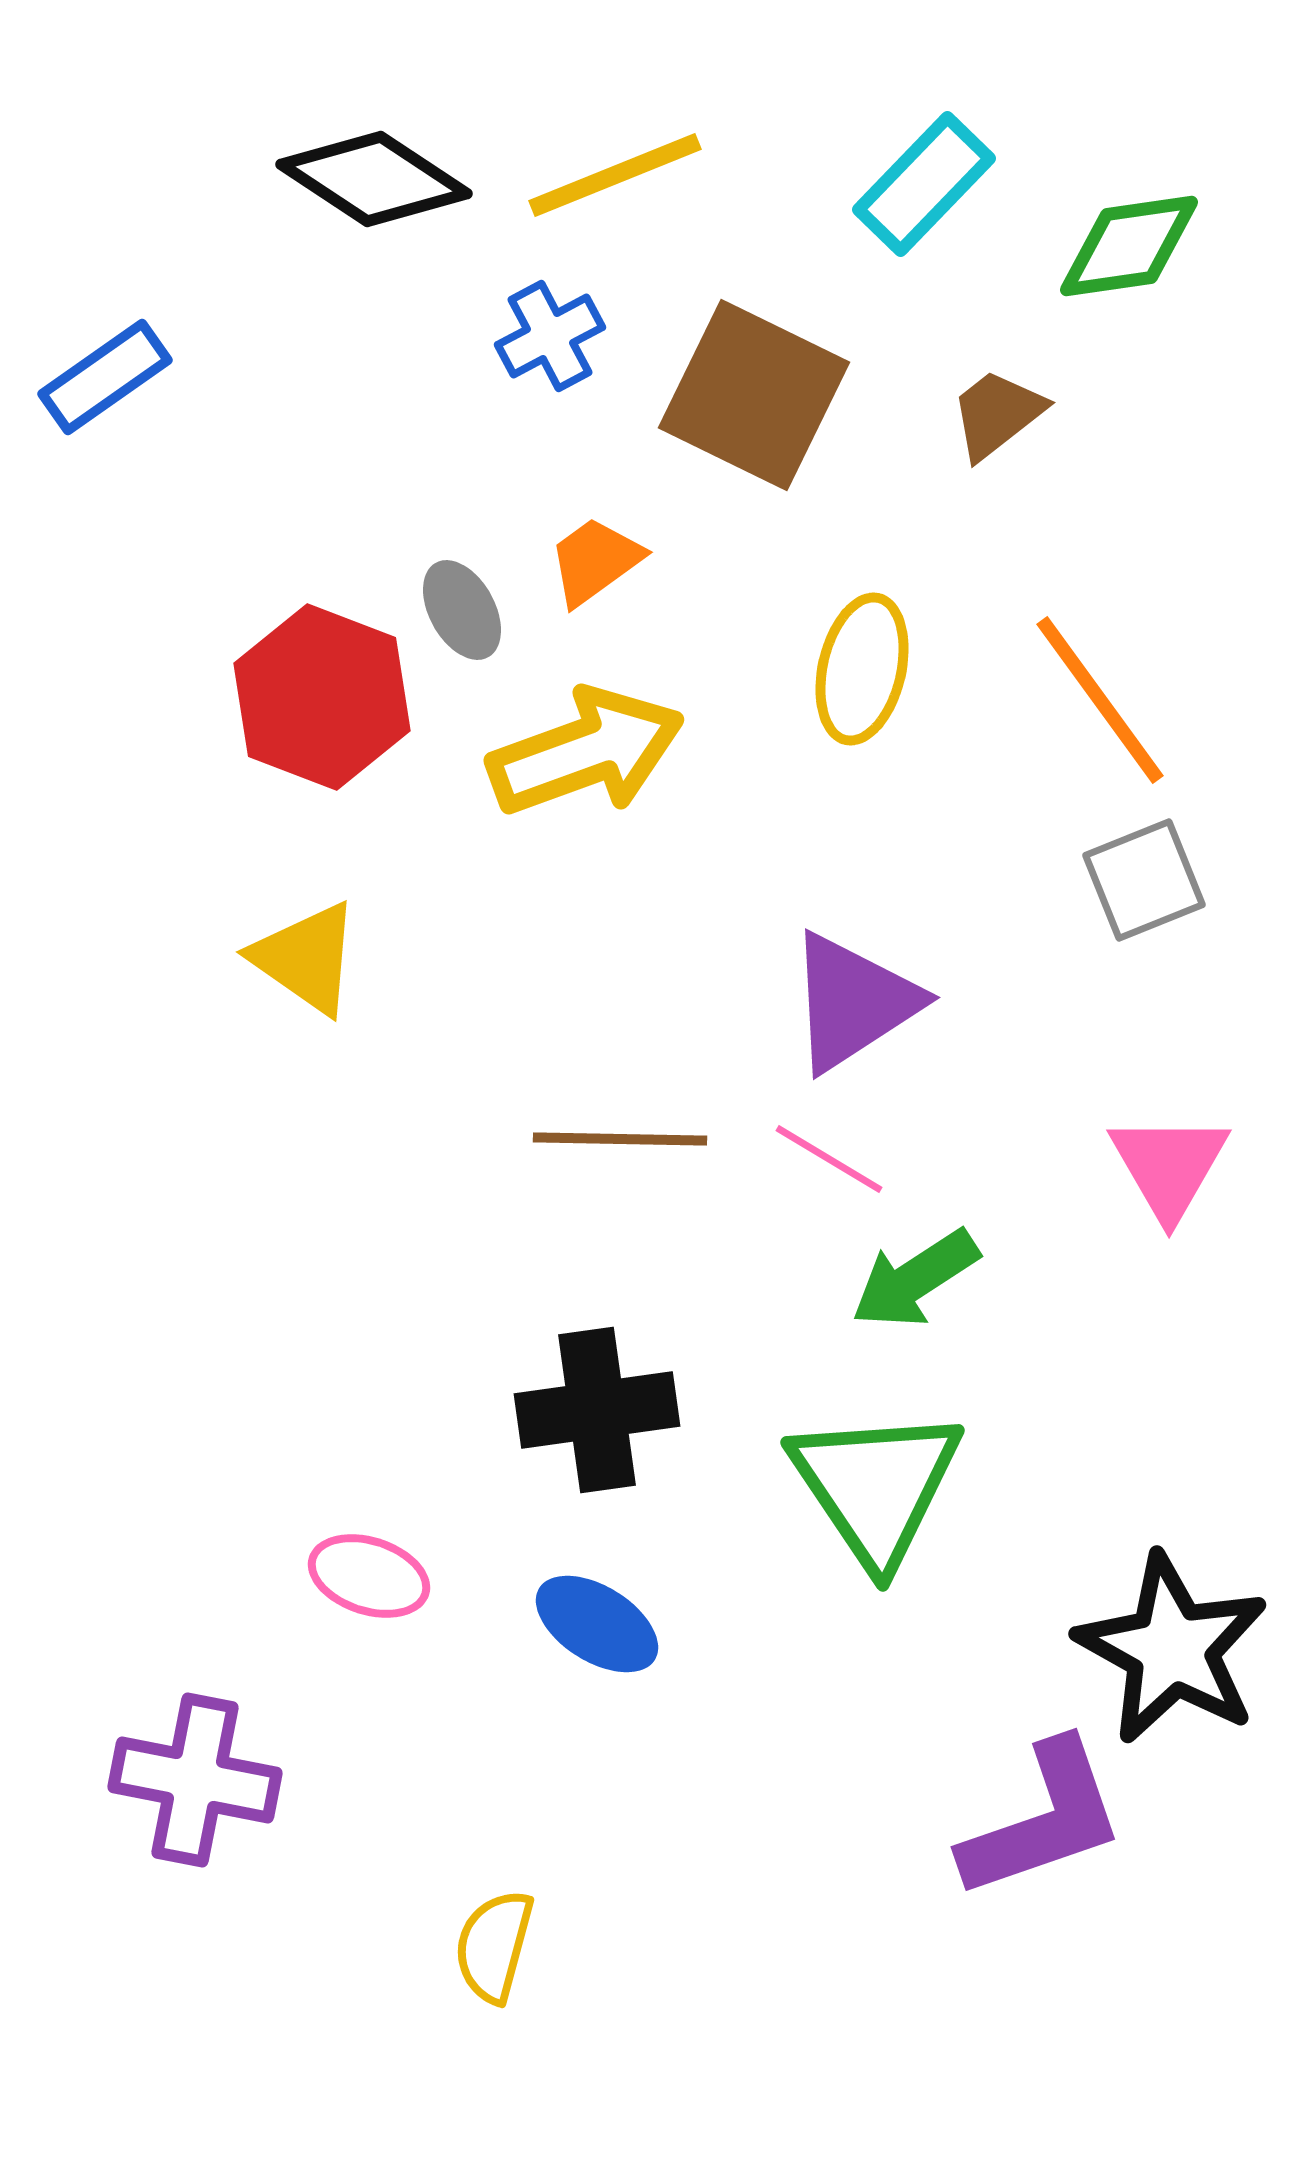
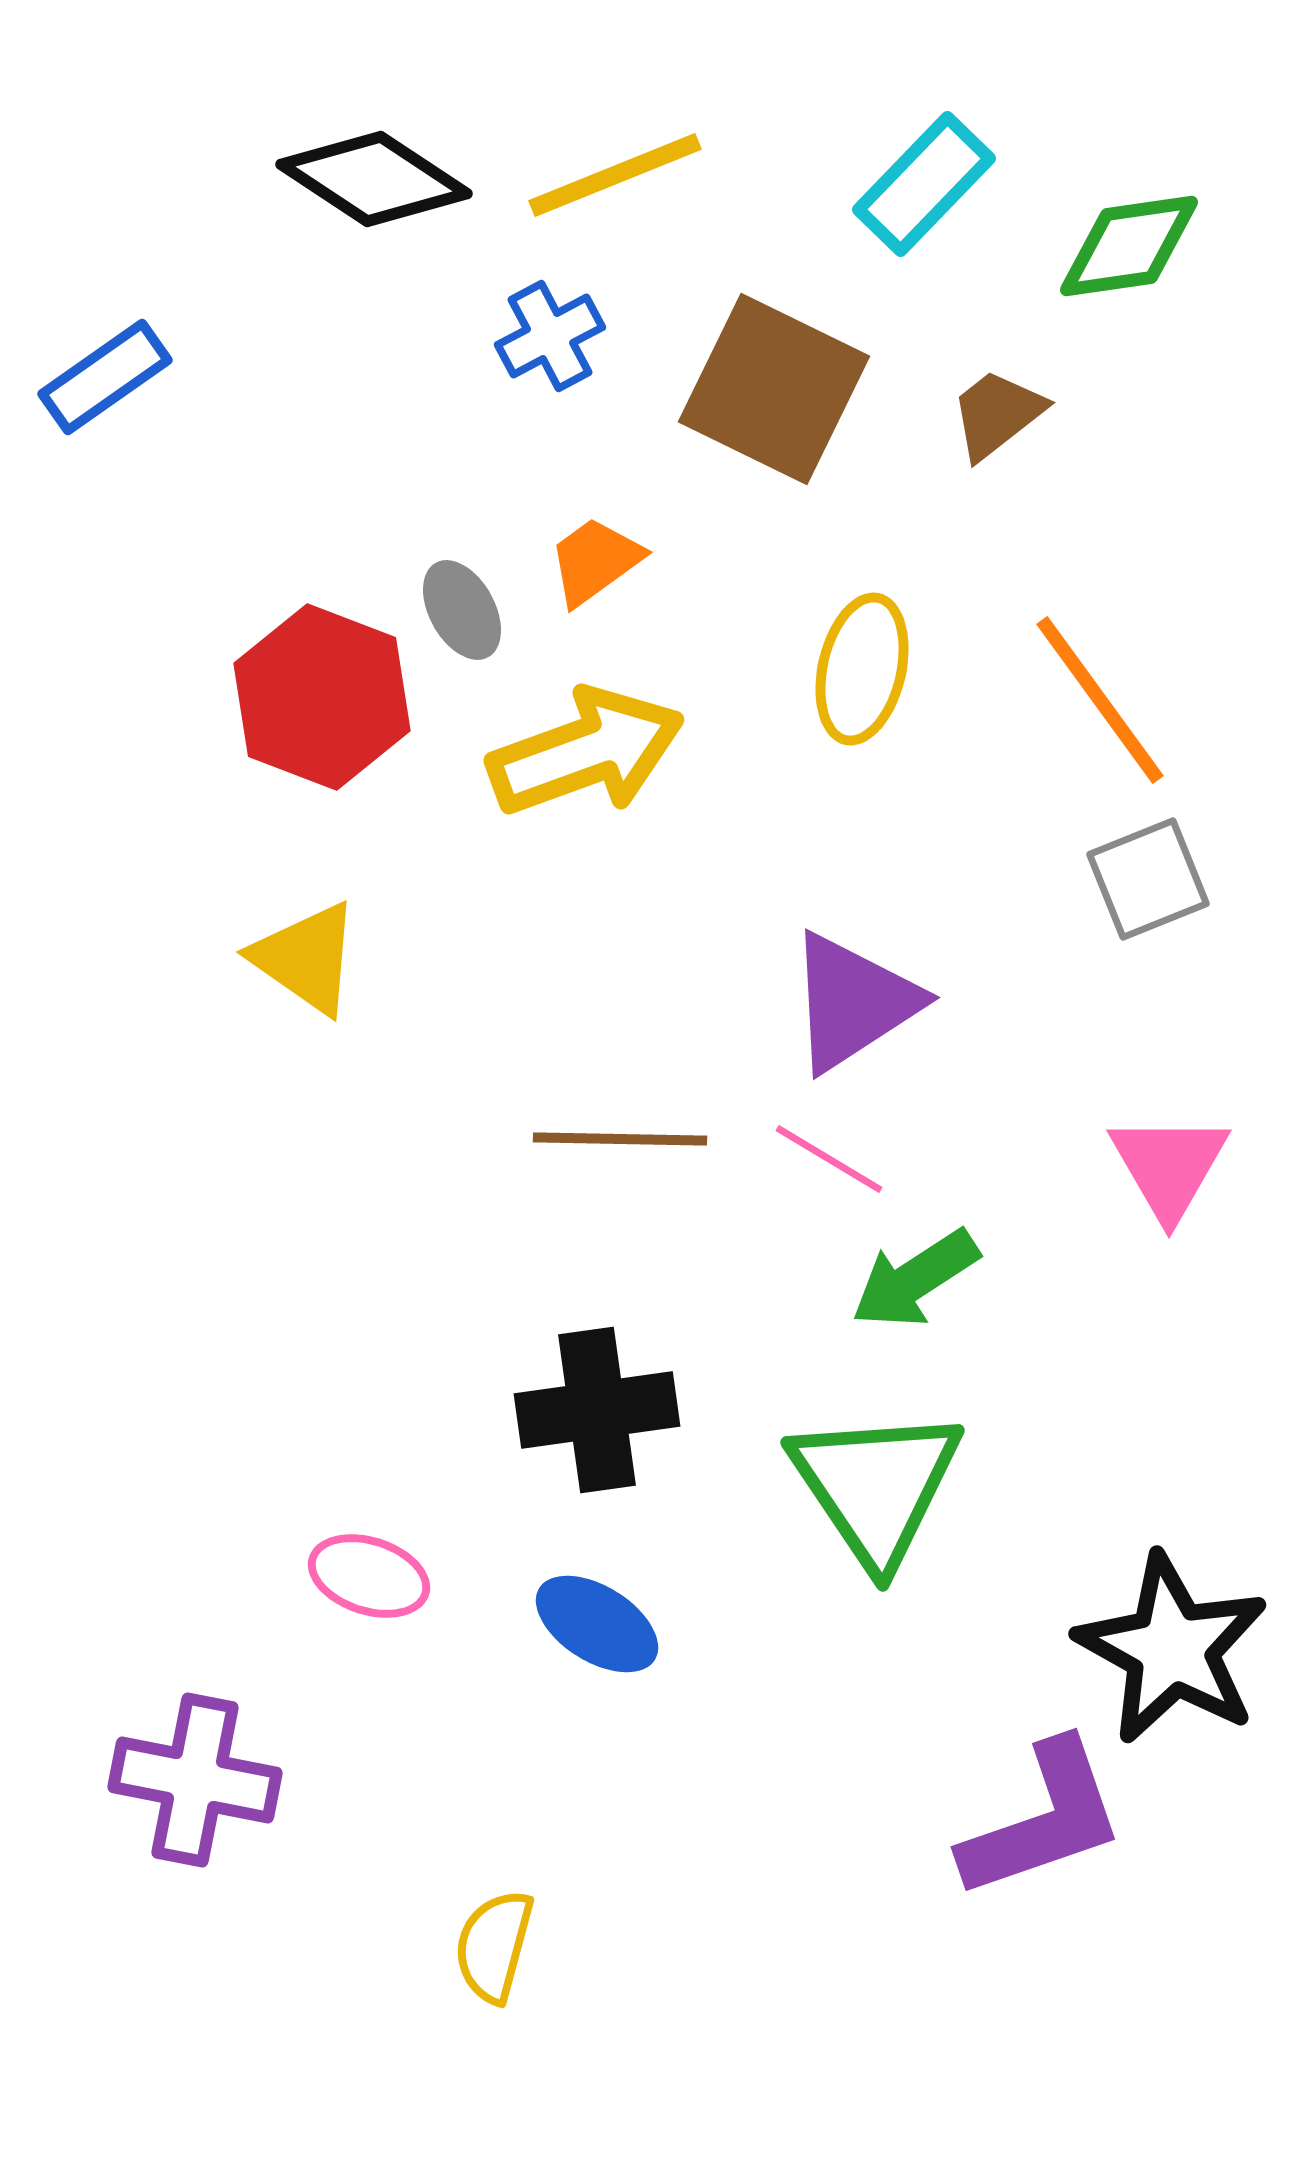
brown square: moved 20 px right, 6 px up
gray square: moved 4 px right, 1 px up
